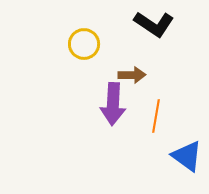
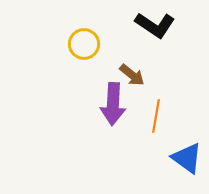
black L-shape: moved 1 px right, 1 px down
brown arrow: rotated 40 degrees clockwise
blue triangle: moved 2 px down
